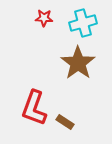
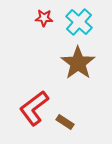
cyan cross: moved 4 px left, 1 px up; rotated 32 degrees counterclockwise
red L-shape: rotated 33 degrees clockwise
